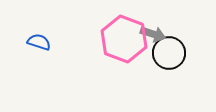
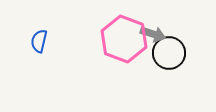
blue semicircle: moved 1 px up; rotated 95 degrees counterclockwise
